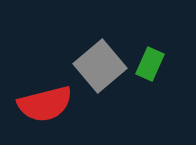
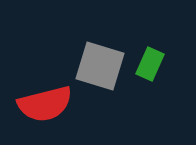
gray square: rotated 33 degrees counterclockwise
